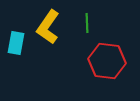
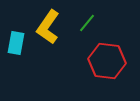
green line: rotated 42 degrees clockwise
